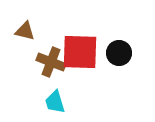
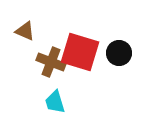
brown triangle: rotated 10 degrees clockwise
red square: rotated 15 degrees clockwise
